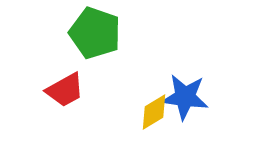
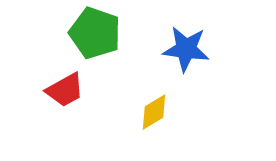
blue star: moved 1 px right, 48 px up
